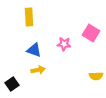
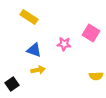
yellow rectangle: rotated 54 degrees counterclockwise
